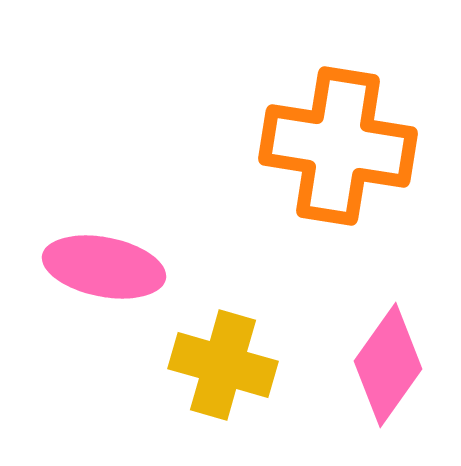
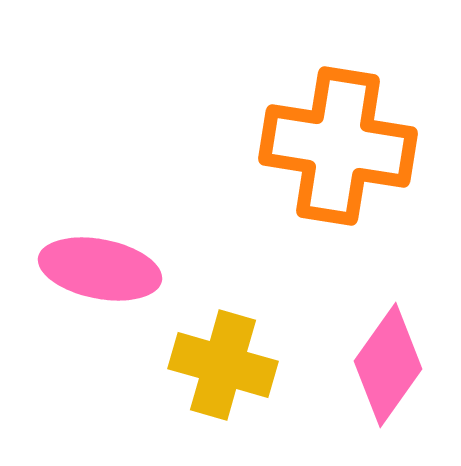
pink ellipse: moved 4 px left, 2 px down
